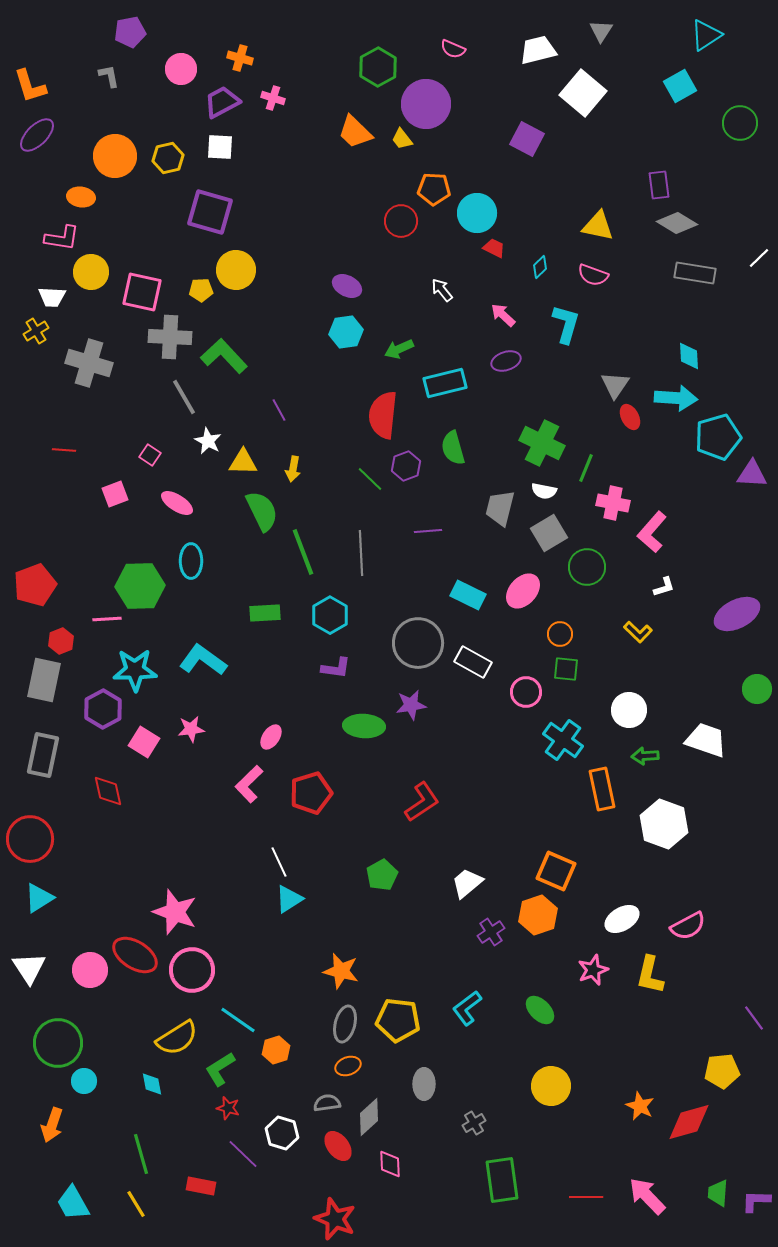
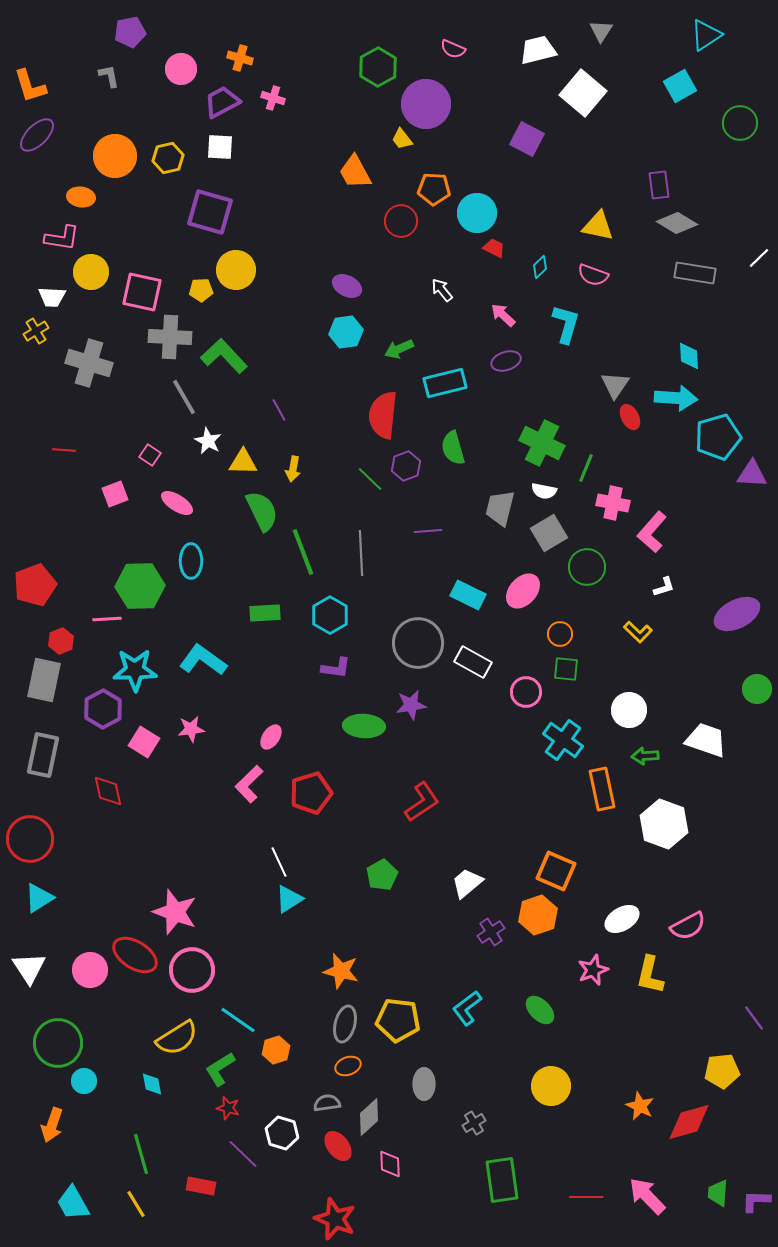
orange trapezoid at (355, 132): moved 40 px down; rotated 18 degrees clockwise
